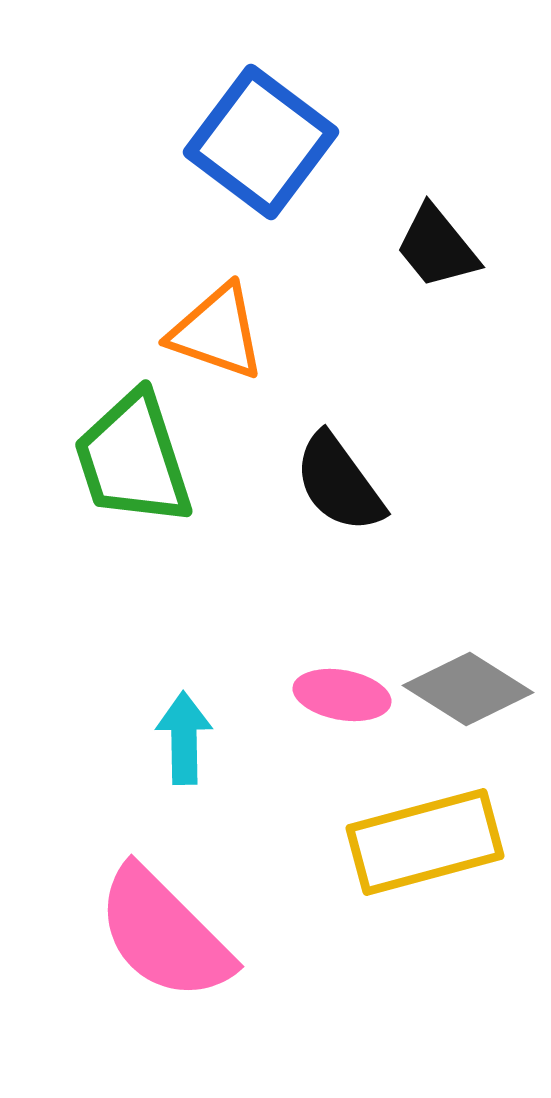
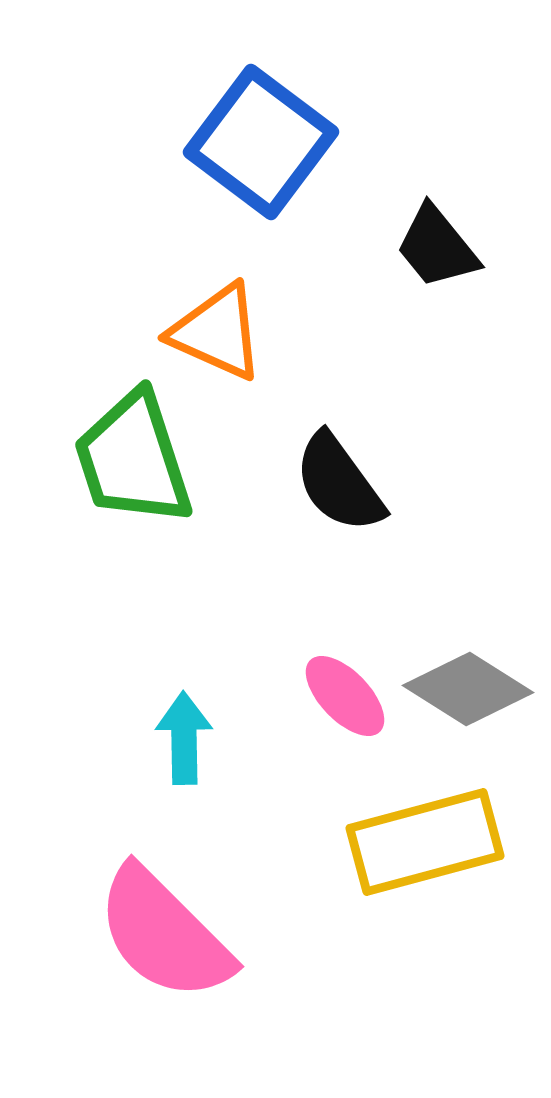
orange triangle: rotated 5 degrees clockwise
pink ellipse: moved 3 px right, 1 px down; rotated 36 degrees clockwise
